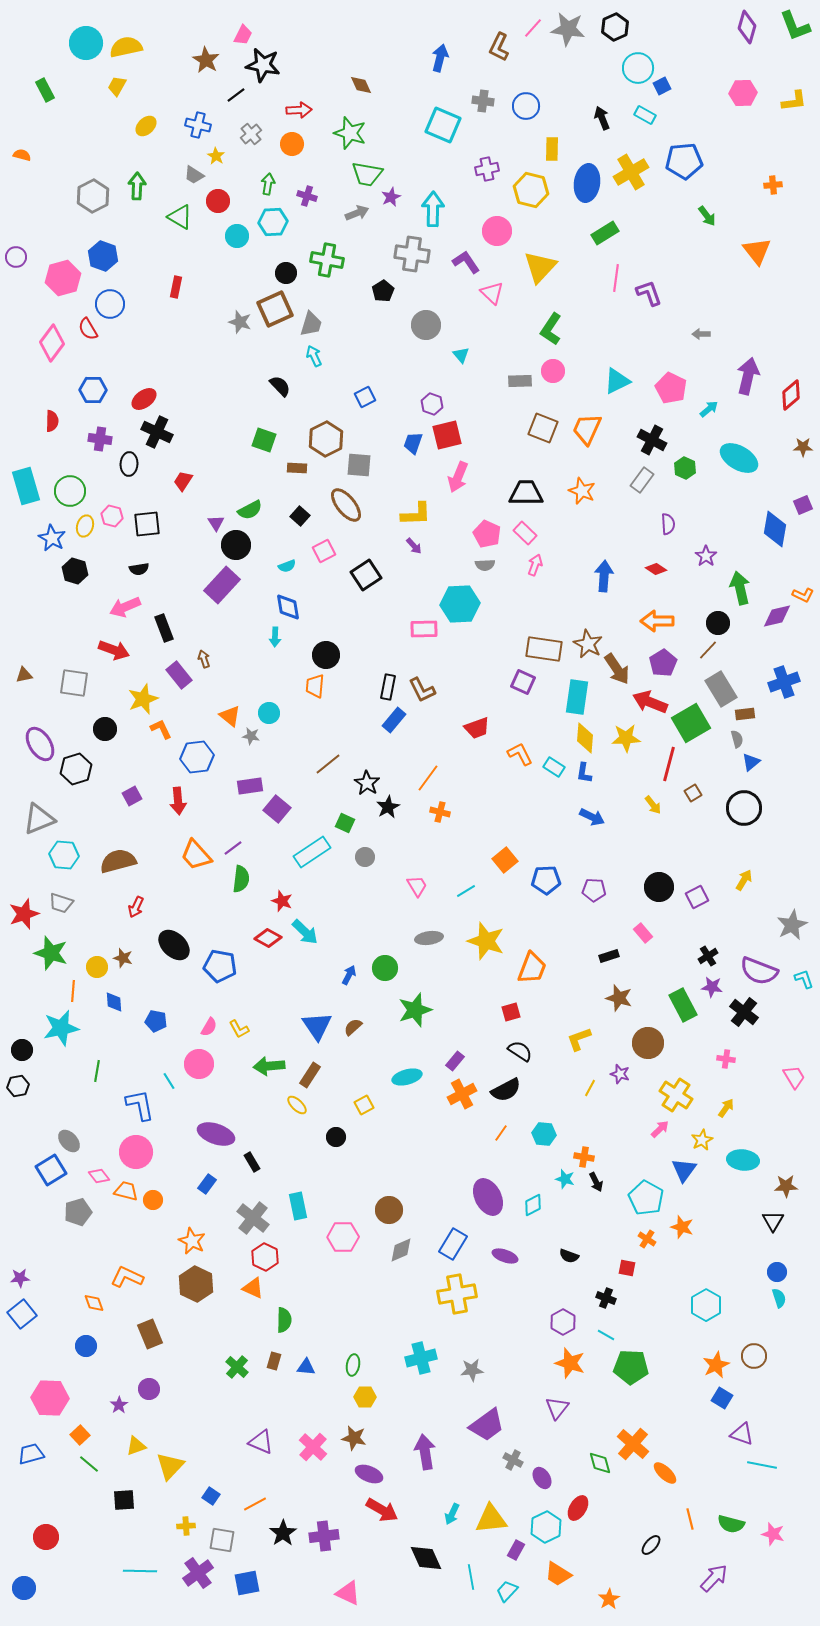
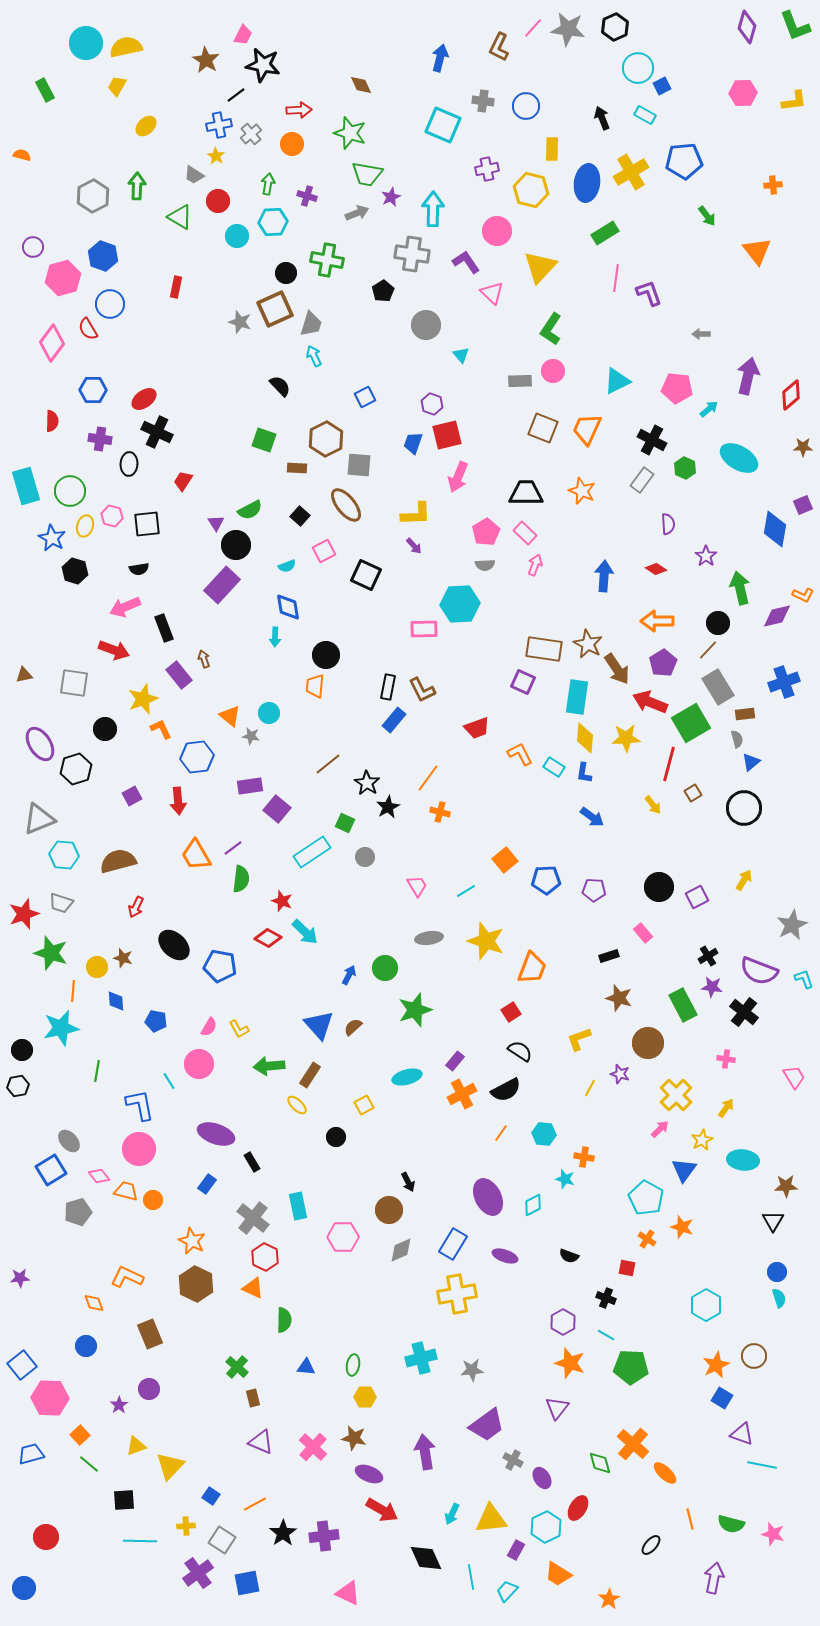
blue cross at (198, 125): moved 21 px right; rotated 25 degrees counterclockwise
purple circle at (16, 257): moved 17 px right, 10 px up
pink pentagon at (671, 388): moved 6 px right; rotated 20 degrees counterclockwise
pink pentagon at (487, 534): moved 1 px left, 2 px up; rotated 16 degrees clockwise
black square at (366, 575): rotated 32 degrees counterclockwise
gray rectangle at (721, 689): moved 3 px left, 2 px up
blue arrow at (592, 817): rotated 10 degrees clockwise
orange trapezoid at (196, 855): rotated 12 degrees clockwise
blue diamond at (114, 1002): moved 2 px right, 1 px up
red square at (511, 1012): rotated 18 degrees counterclockwise
blue triangle at (317, 1026): moved 2 px right, 1 px up; rotated 8 degrees counterclockwise
yellow cross at (676, 1095): rotated 12 degrees clockwise
pink circle at (136, 1152): moved 3 px right, 3 px up
black arrow at (596, 1182): moved 188 px left
blue square at (22, 1314): moved 51 px down
brown rectangle at (274, 1361): moved 21 px left, 37 px down; rotated 30 degrees counterclockwise
gray square at (222, 1540): rotated 24 degrees clockwise
cyan line at (140, 1571): moved 30 px up
purple arrow at (714, 1578): rotated 32 degrees counterclockwise
